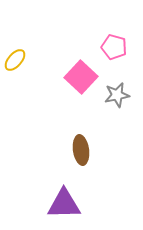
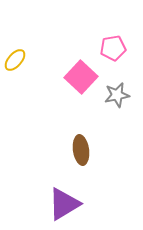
pink pentagon: moved 1 px left, 1 px down; rotated 25 degrees counterclockwise
purple triangle: rotated 30 degrees counterclockwise
